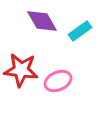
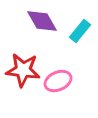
cyan rectangle: rotated 15 degrees counterclockwise
red star: moved 2 px right
